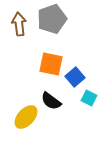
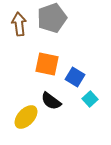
gray pentagon: moved 1 px up
orange square: moved 4 px left
blue square: rotated 18 degrees counterclockwise
cyan square: moved 1 px right, 1 px down; rotated 21 degrees clockwise
